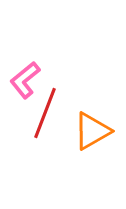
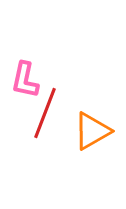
pink L-shape: rotated 39 degrees counterclockwise
